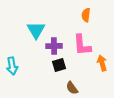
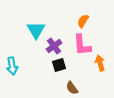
orange semicircle: moved 3 px left, 6 px down; rotated 24 degrees clockwise
purple cross: rotated 35 degrees counterclockwise
orange arrow: moved 2 px left
